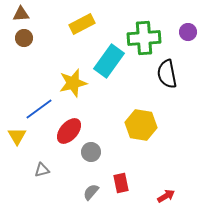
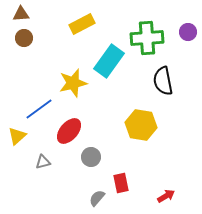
green cross: moved 3 px right
black semicircle: moved 4 px left, 7 px down
yellow triangle: rotated 18 degrees clockwise
gray circle: moved 5 px down
gray triangle: moved 1 px right, 8 px up
gray semicircle: moved 6 px right, 6 px down
